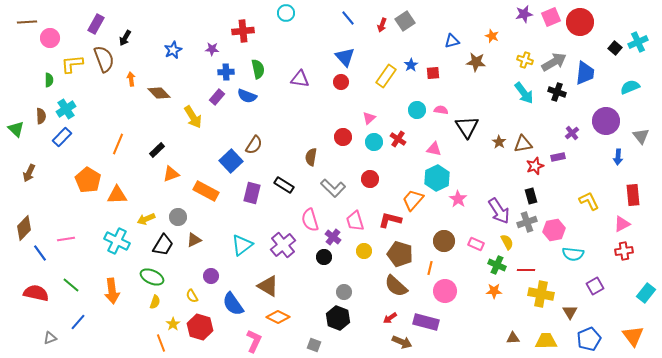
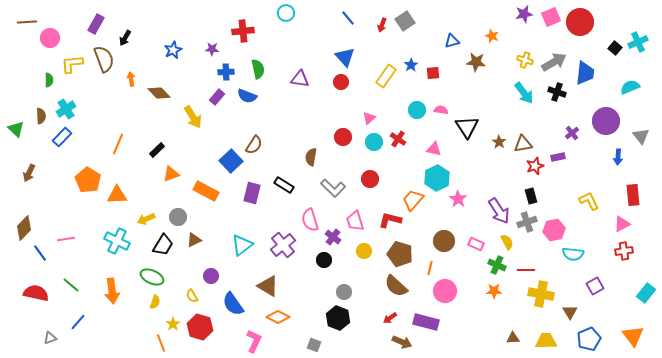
black circle at (324, 257): moved 3 px down
